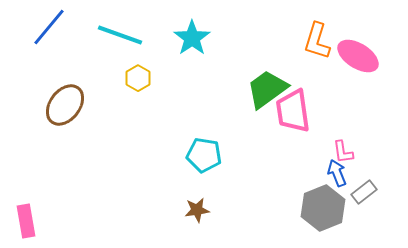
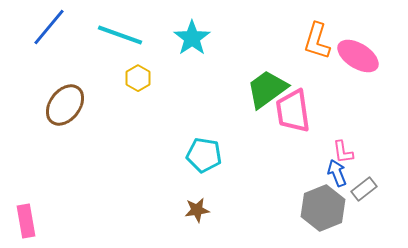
gray rectangle: moved 3 px up
